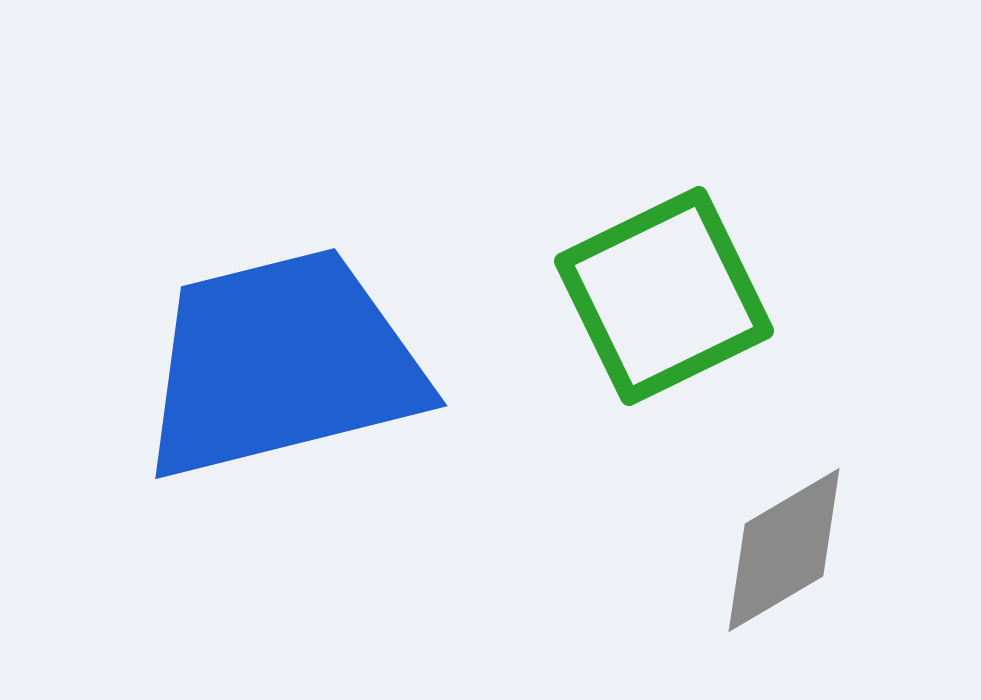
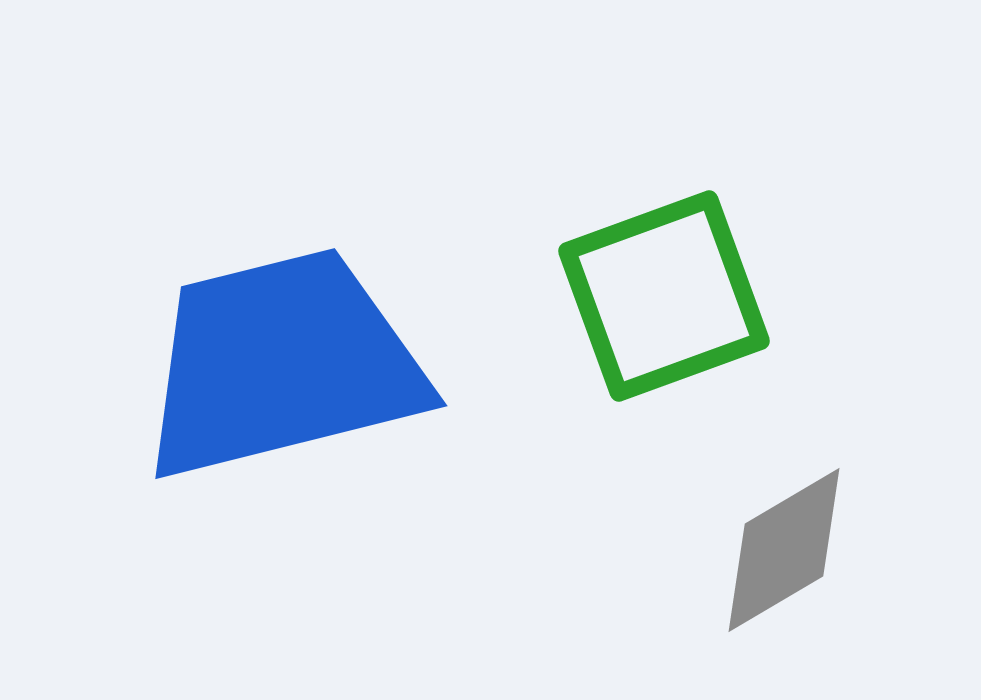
green square: rotated 6 degrees clockwise
